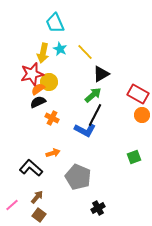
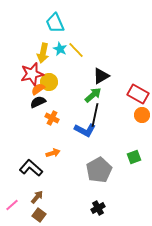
yellow line: moved 9 px left, 2 px up
black triangle: moved 2 px down
black line: rotated 15 degrees counterclockwise
gray pentagon: moved 21 px right, 7 px up; rotated 20 degrees clockwise
